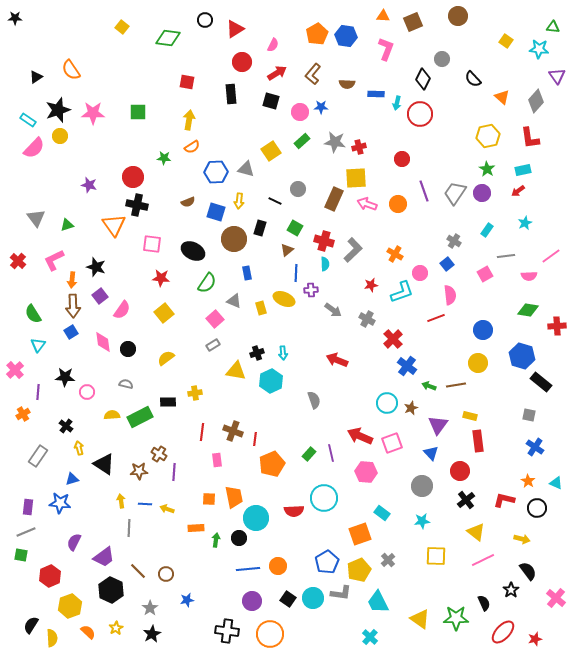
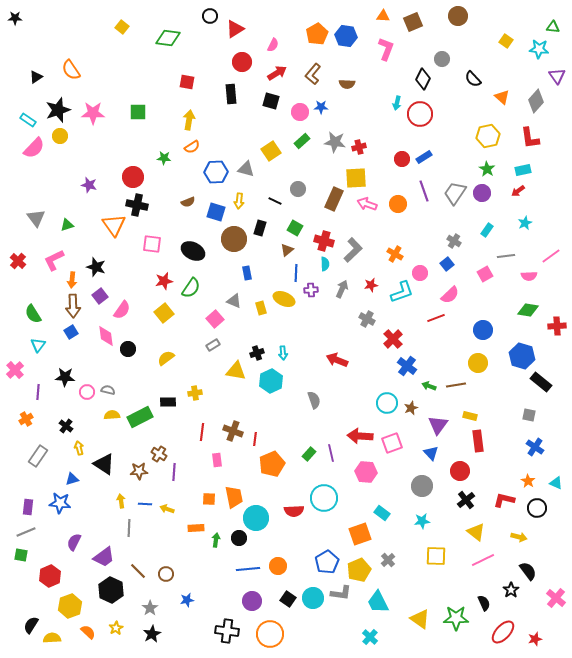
black circle at (205, 20): moved 5 px right, 4 px up
blue rectangle at (376, 94): moved 48 px right, 63 px down; rotated 35 degrees counterclockwise
red star at (161, 278): moved 3 px right, 3 px down; rotated 18 degrees counterclockwise
green semicircle at (207, 283): moved 16 px left, 5 px down
pink semicircle at (450, 295): rotated 54 degrees clockwise
gray arrow at (333, 310): moved 9 px right, 21 px up; rotated 102 degrees counterclockwise
pink diamond at (103, 342): moved 3 px right, 6 px up
gray semicircle at (126, 384): moved 18 px left, 6 px down
orange cross at (23, 414): moved 3 px right, 5 px down
red arrow at (360, 436): rotated 20 degrees counterclockwise
yellow arrow at (522, 539): moved 3 px left, 2 px up
yellow semicircle at (52, 638): rotated 90 degrees counterclockwise
